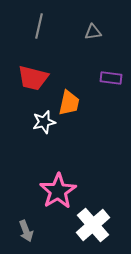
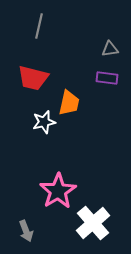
gray triangle: moved 17 px right, 17 px down
purple rectangle: moved 4 px left
white cross: moved 2 px up
